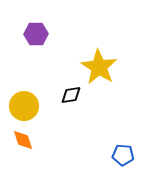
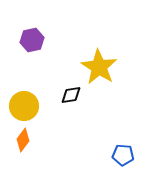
purple hexagon: moved 4 px left, 6 px down; rotated 10 degrees counterclockwise
orange diamond: rotated 55 degrees clockwise
